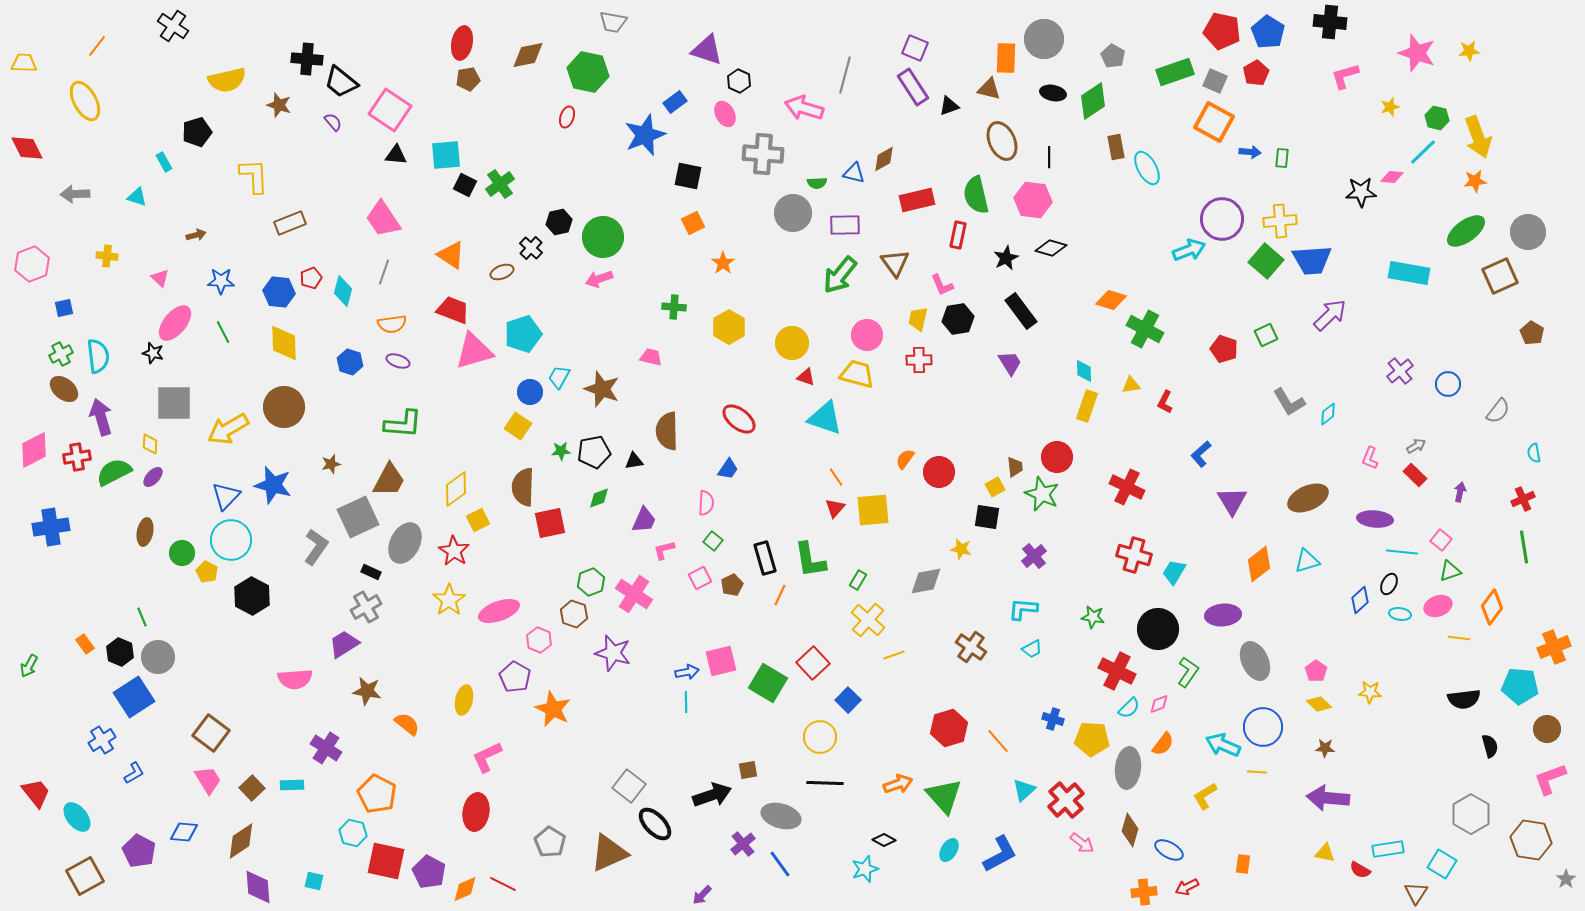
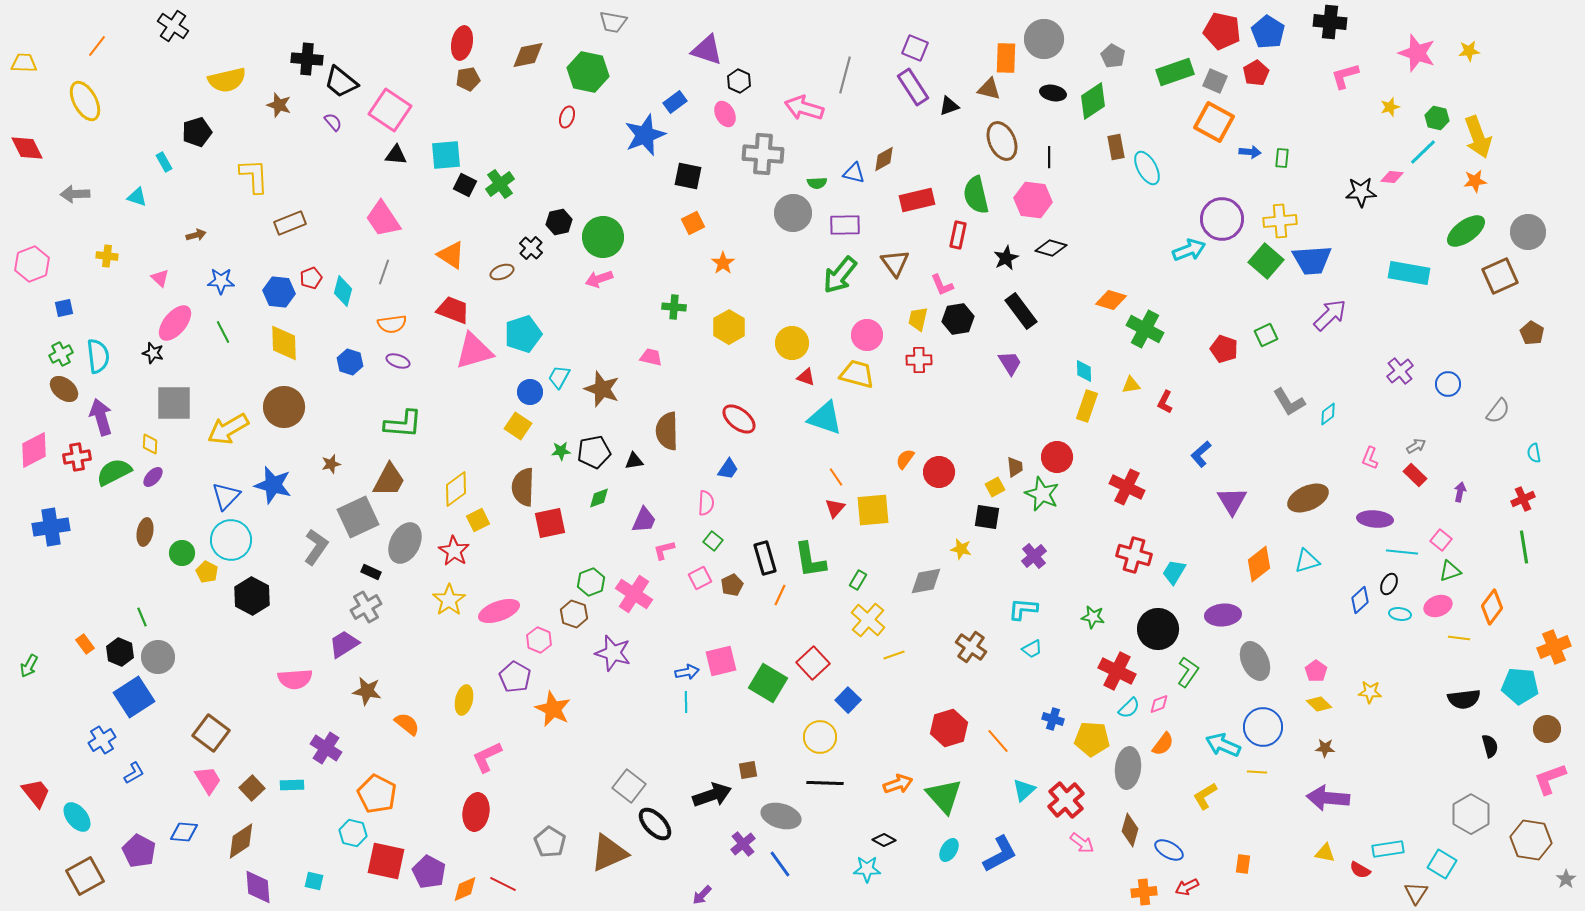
cyan star at (865, 869): moved 2 px right; rotated 20 degrees clockwise
